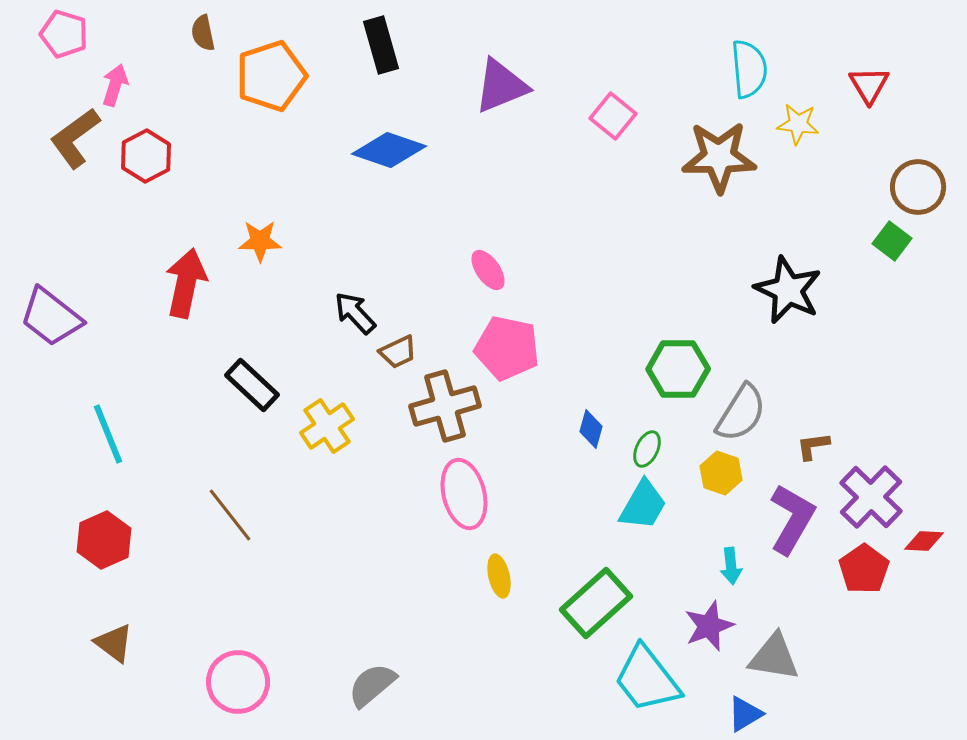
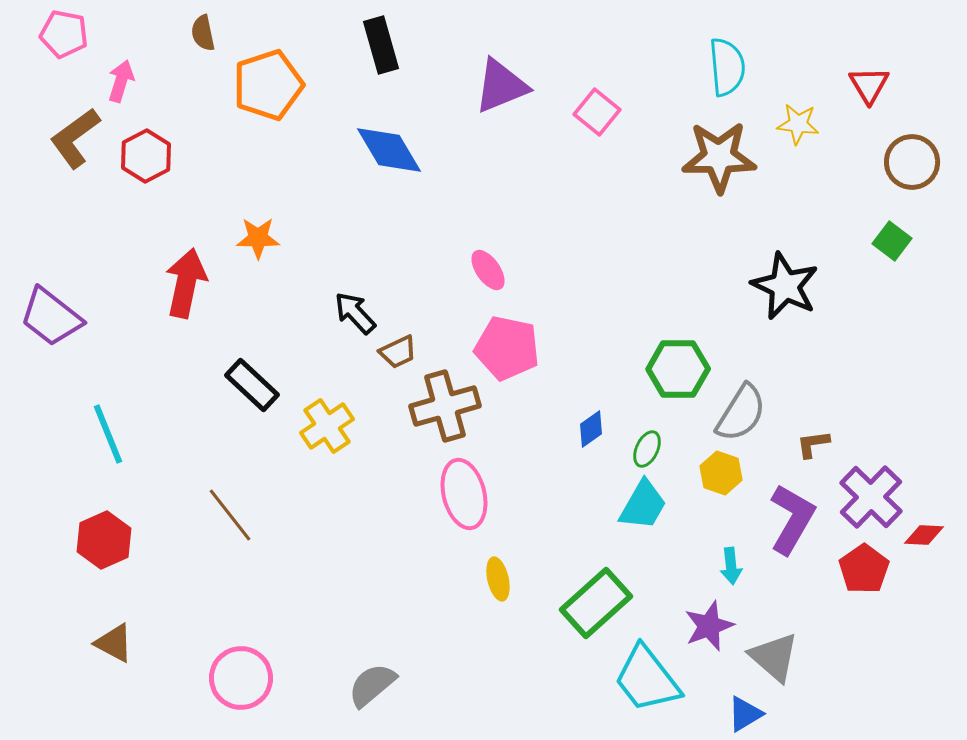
pink pentagon at (64, 34): rotated 6 degrees counterclockwise
cyan semicircle at (749, 69): moved 22 px left, 2 px up
orange pentagon at (271, 76): moved 3 px left, 9 px down
pink arrow at (115, 85): moved 6 px right, 4 px up
pink square at (613, 116): moved 16 px left, 4 px up
blue diamond at (389, 150): rotated 40 degrees clockwise
brown circle at (918, 187): moved 6 px left, 25 px up
orange star at (260, 241): moved 2 px left, 3 px up
black star at (788, 290): moved 3 px left, 4 px up
blue diamond at (591, 429): rotated 39 degrees clockwise
brown L-shape at (813, 446): moved 2 px up
red diamond at (924, 541): moved 6 px up
yellow ellipse at (499, 576): moved 1 px left, 3 px down
brown triangle at (114, 643): rotated 9 degrees counterclockwise
gray triangle at (774, 657): rotated 32 degrees clockwise
pink circle at (238, 682): moved 3 px right, 4 px up
